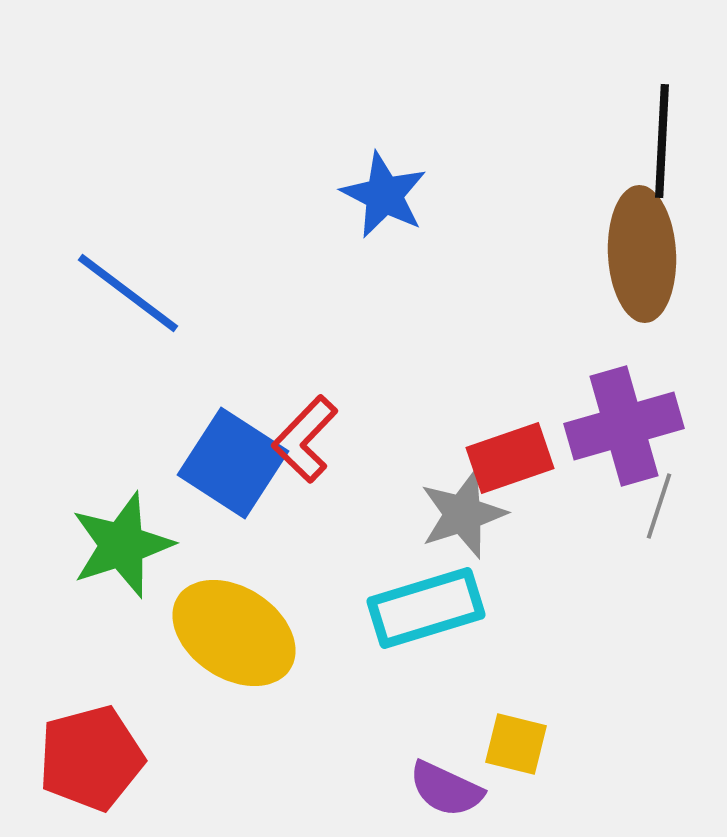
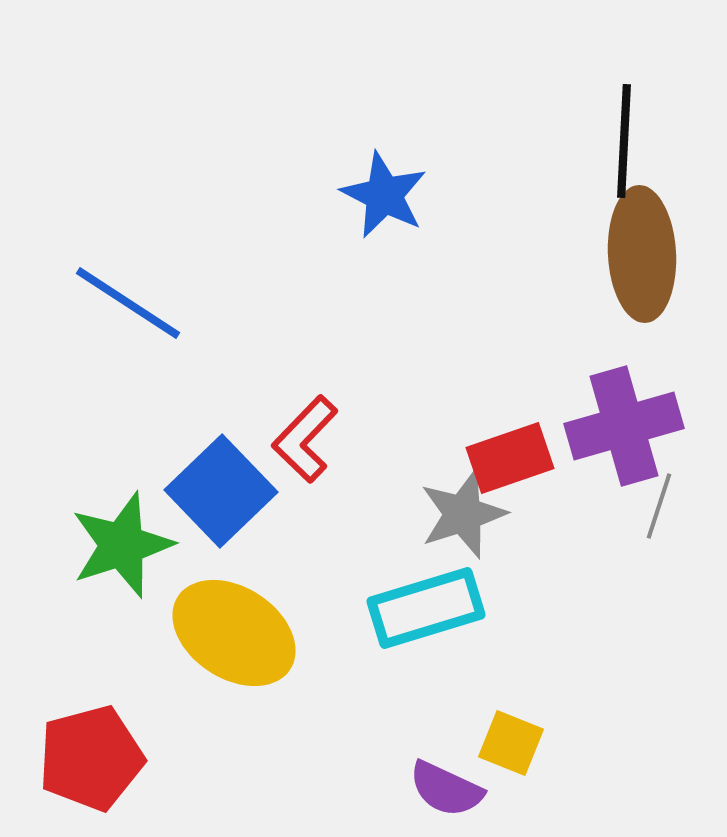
black line: moved 38 px left
blue line: moved 10 px down; rotated 4 degrees counterclockwise
blue square: moved 12 px left, 28 px down; rotated 13 degrees clockwise
yellow square: moved 5 px left, 1 px up; rotated 8 degrees clockwise
